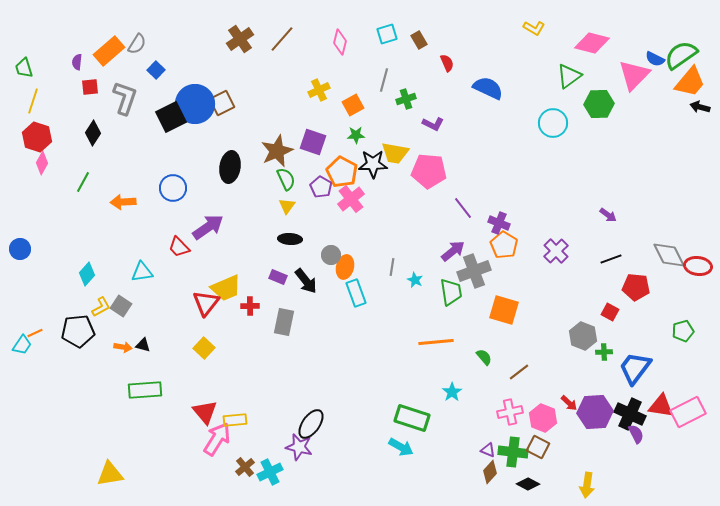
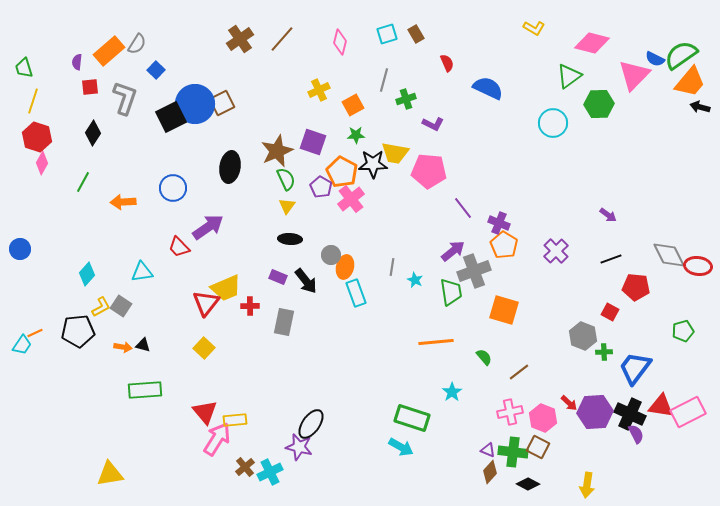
brown rectangle at (419, 40): moved 3 px left, 6 px up
